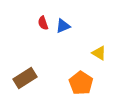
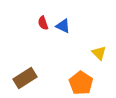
blue triangle: rotated 49 degrees clockwise
yellow triangle: rotated 14 degrees clockwise
